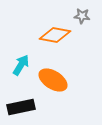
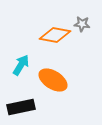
gray star: moved 8 px down
